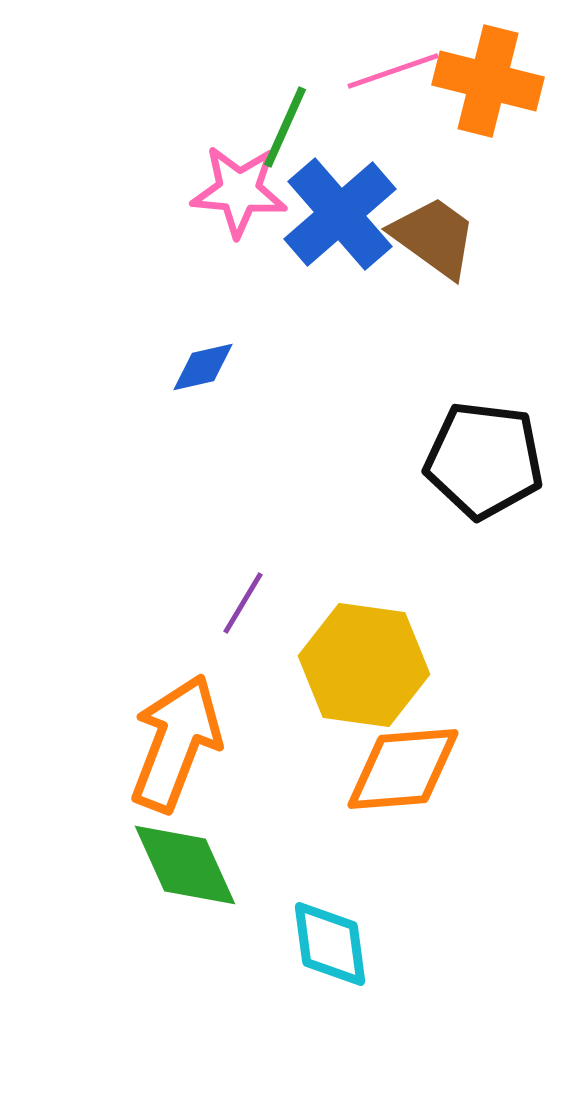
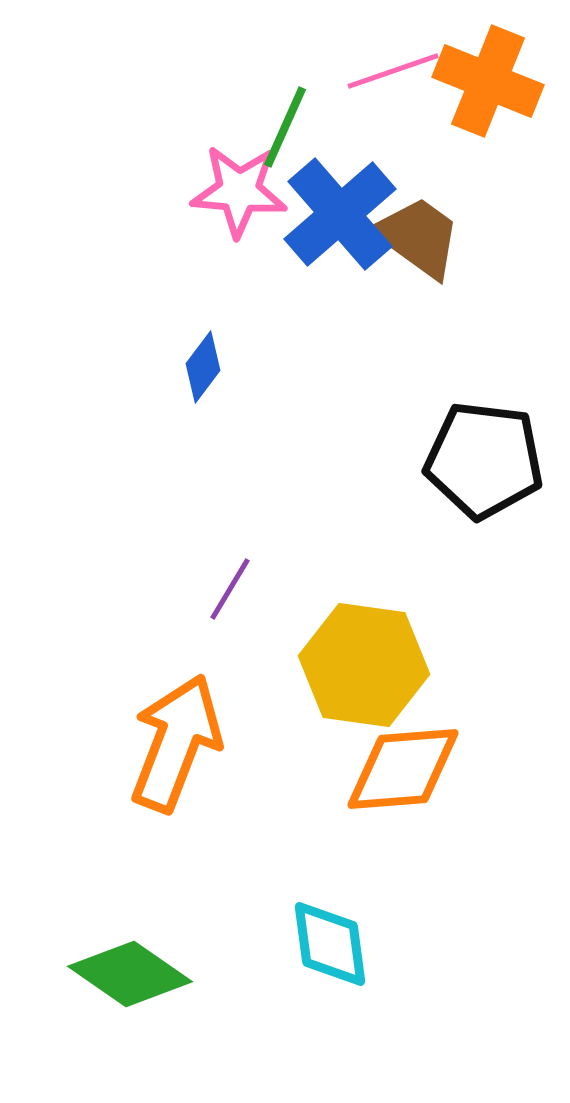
orange cross: rotated 8 degrees clockwise
brown trapezoid: moved 16 px left
blue diamond: rotated 40 degrees counterclockwise
purple line: moved 13 px left, 14 px up
green diamond: moved 55 px left, 109 px down; rotated 31 degrees counterclockwise
